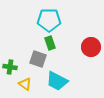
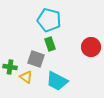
cyan pentagon: rotated 15 degrees clockwise
green rectangle: moved 1 px down
gray square: moved 2 px left
yellow triangle: moved 1 px right, 7 px up
